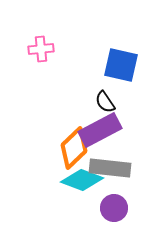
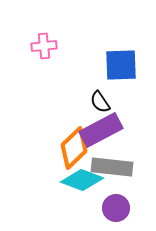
pink cross: moved 3 px right, 3 px up
blue square: rotated 15 degrees counterclockwise
black semicircle: moved 5 px left
purple rectangle: moved 1 px right
gray rectangle: moved 2 px right, 1 px up
purple circle: moved 2 px right
